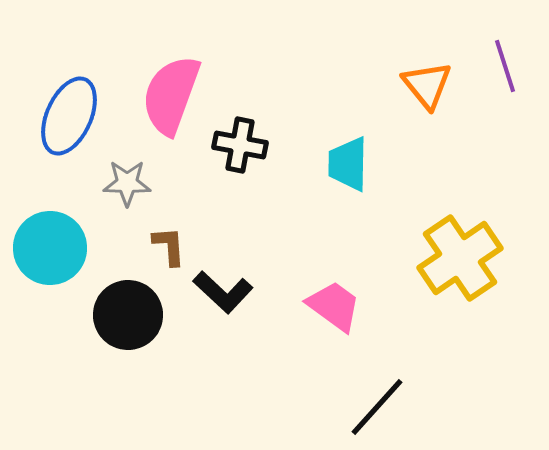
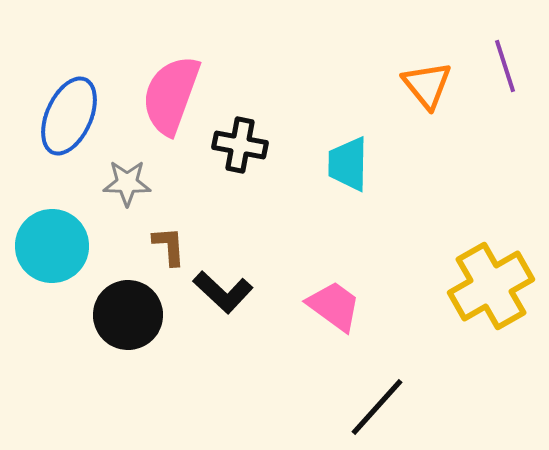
cyan circle: moved 2 px right, 2 px up
yellow cross: moved 31 px right, 28 px down; rotated 4 degrees clockwise
